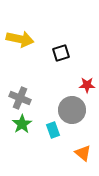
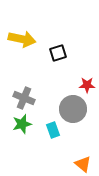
yellow arrow: moved 2 px right
black square: moved 3 px left
gray cross: moved 4 px right
gray circle: moved 1 px right, 1 px up
green star: rotated 18 degrees clockwise
orange triangle: moved 11 px down
